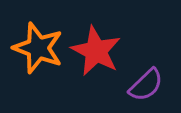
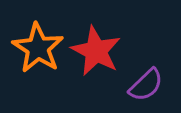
orange star: rotated 12 degrees clockwise
